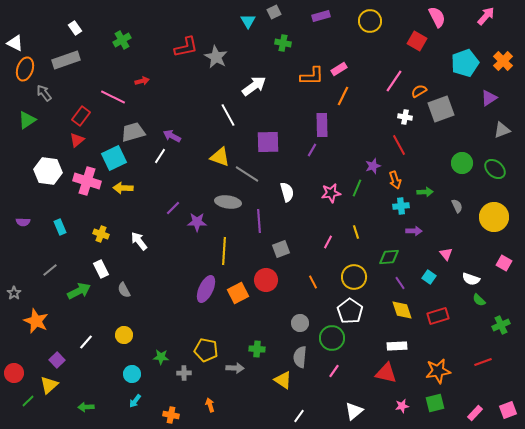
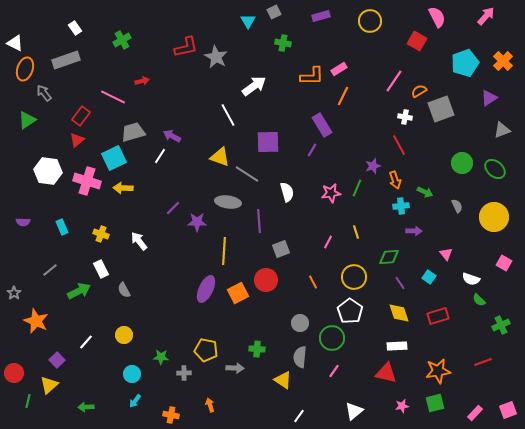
purple rectangle at (322, 125): rotated 30 degrees counterclockwise
green arrow at (425, 192): rotated 28 degrees clockwise
cyan rectangle at (60, 227): moved 2 px right
yellow diamond at (402, 310): moved 3 px left, 3 px down
green line at (28, 401): rotated 32 degrees counterclockwise
